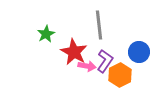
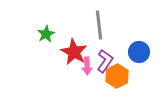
pink arrow: rotated 78 degrees clockwise
orange hexagon: moved 3 px left, 1 px down
